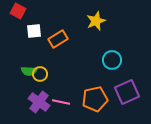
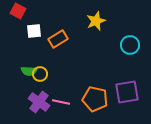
cyan circle: moved 18 px right, 15 px up
purple square: rotated 15 degrees clockwise
orange pentagon: rotated 25 degrees clockwise
